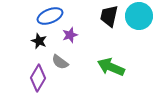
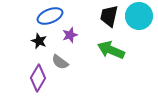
green arrow: moved 17 px up
